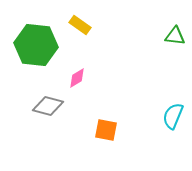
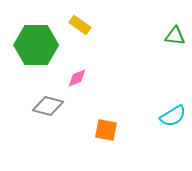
green hexagon: rotated 6 degrees counterclockwise
pink diamond: rotated 10 degrees clockwise
cyan semicircle: rotated 144 degrees counterclockwise
